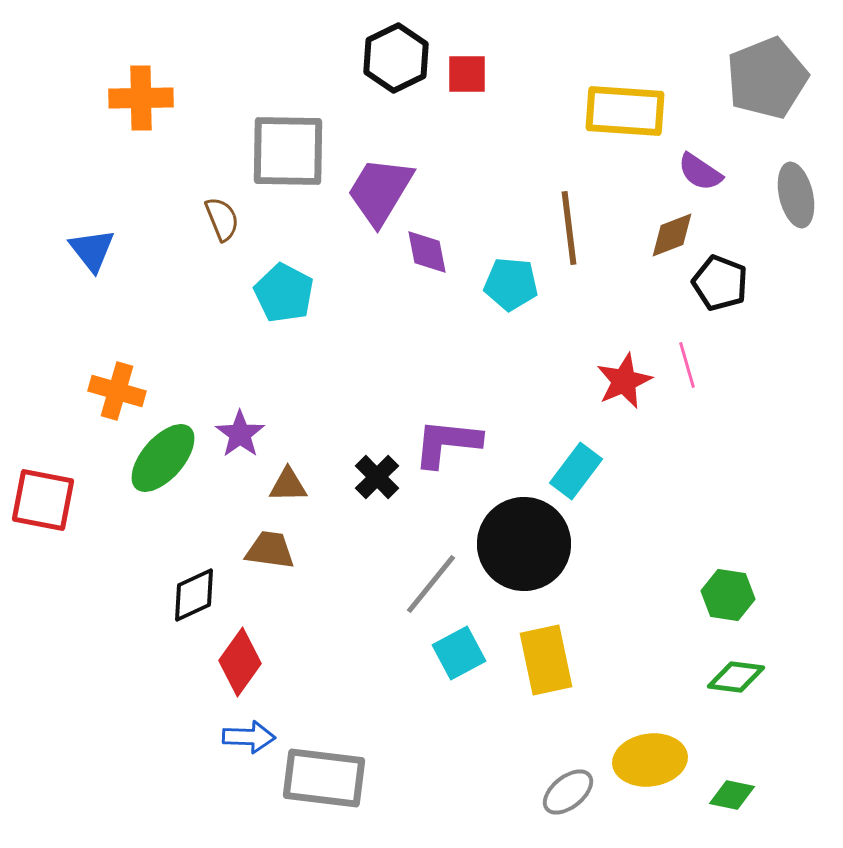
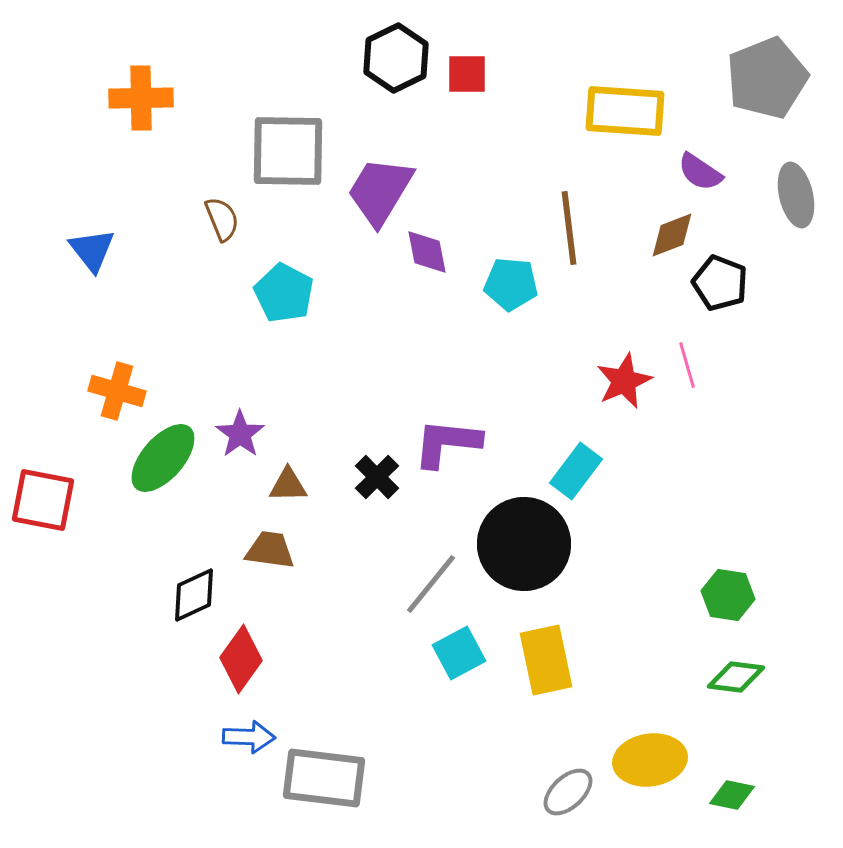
red diamond at (240, 662): moved 1 px right, 3 px up
gray ellipse at (568, 792): rotated 4 degrees counterclockwise
